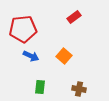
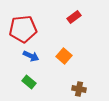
green rectangle: moved 11 px left, 5 px up; rotated 56 degrees counterclockwise
